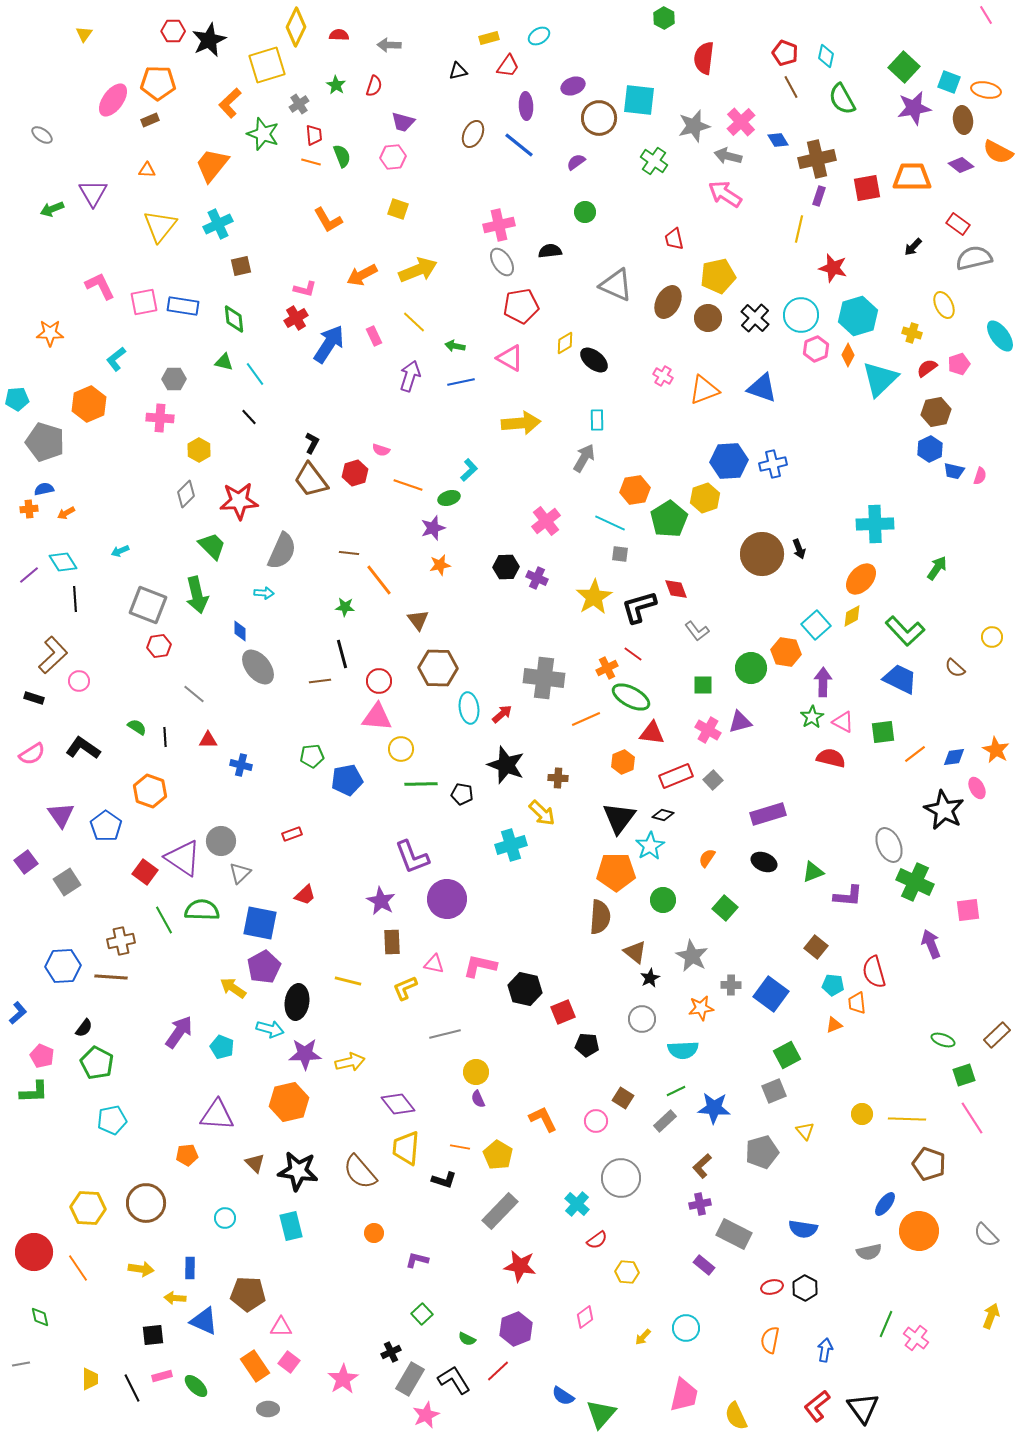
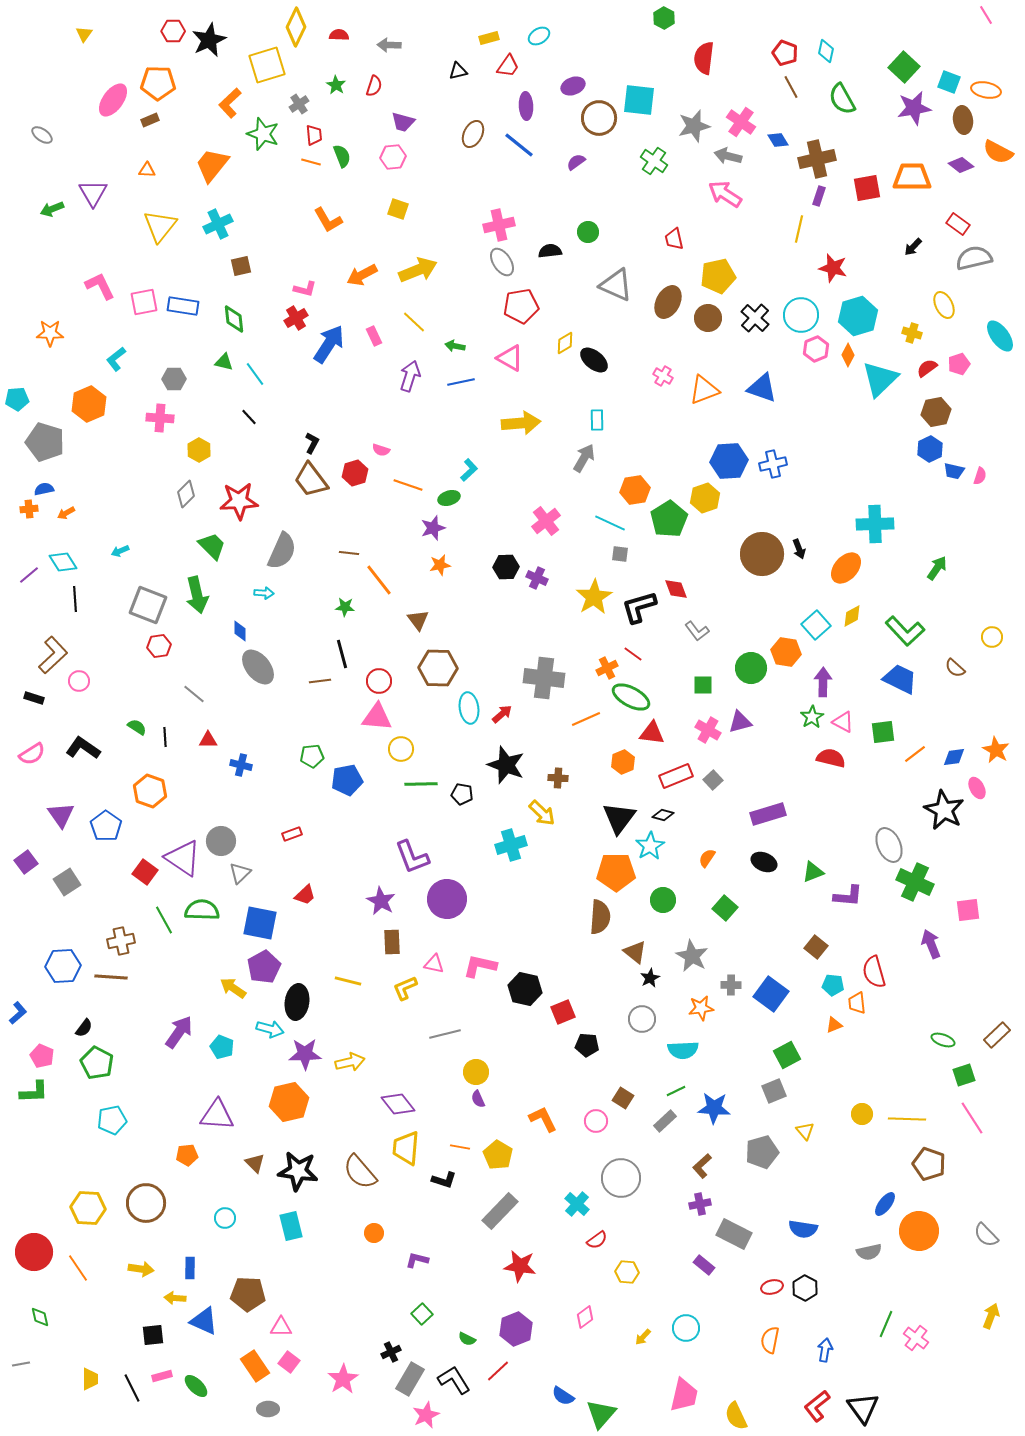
cyan diamond at (826, 56): moved 5 px up
pink cross at (741, 122): rotated 12 degrees counterclockwise
green circle at (585, 212): moved 3 px right, 20 px down
orange ellipse at (861, 579): moved 15 px left, 11 px up
